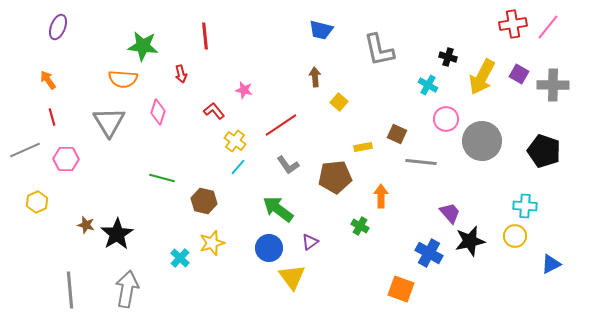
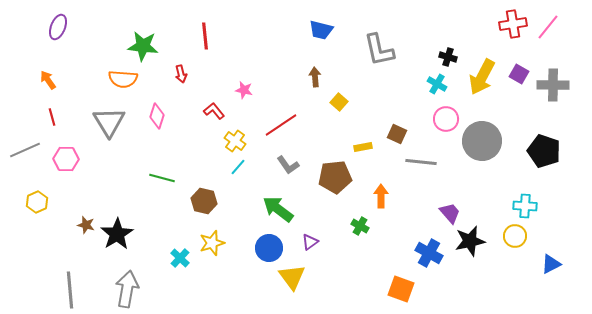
cyan cross at (428, 85): moved 9 px right, 1 px up
pink diamond at (158, 112): moved 1 px left, 4 px down
